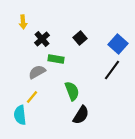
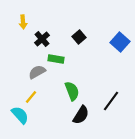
black square: moved 1 px left, 1 px up
blue square: moved 2 px right, 2 px up
black line: moved 1 px left, 31 px down
yellow line: moved 1 px left
cyan semicircle: rotated 144 degrees clockwise
